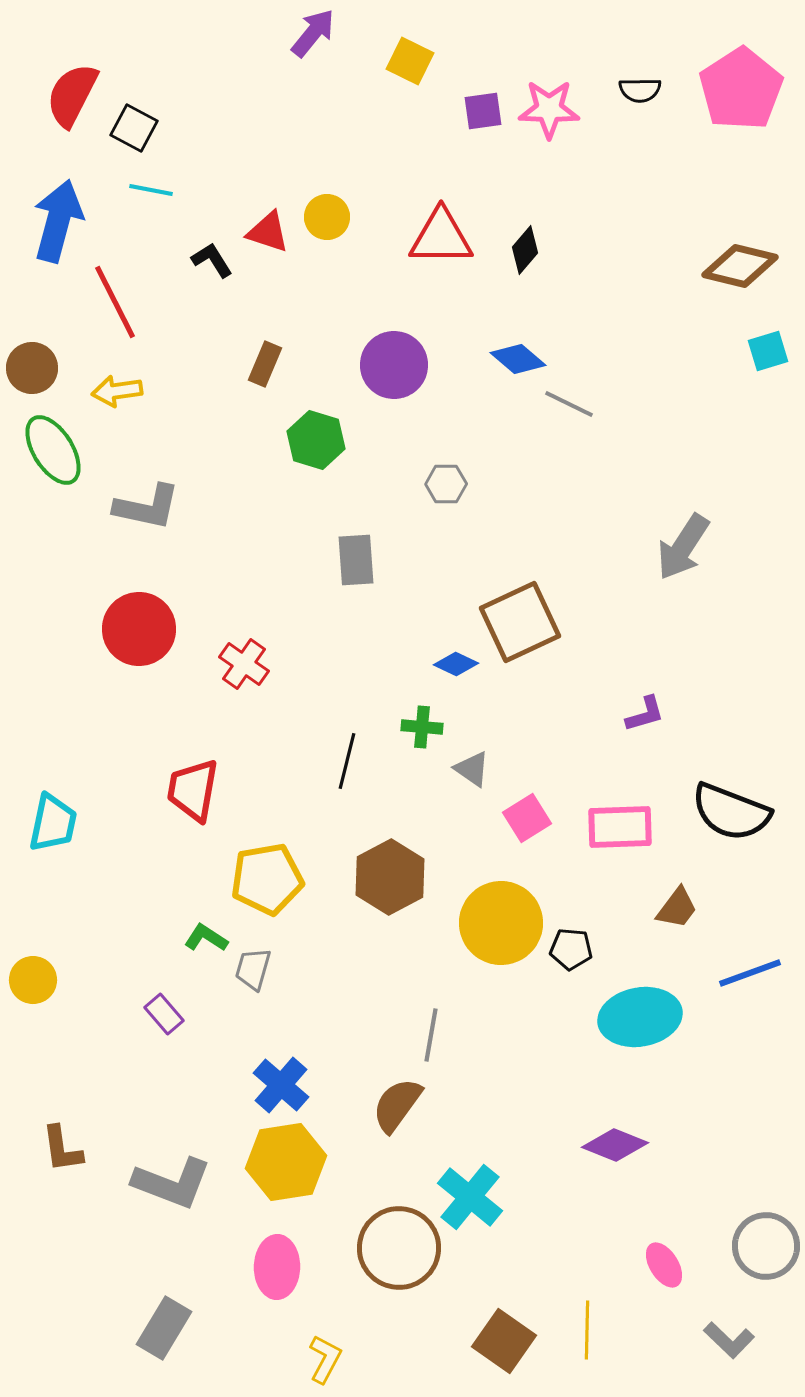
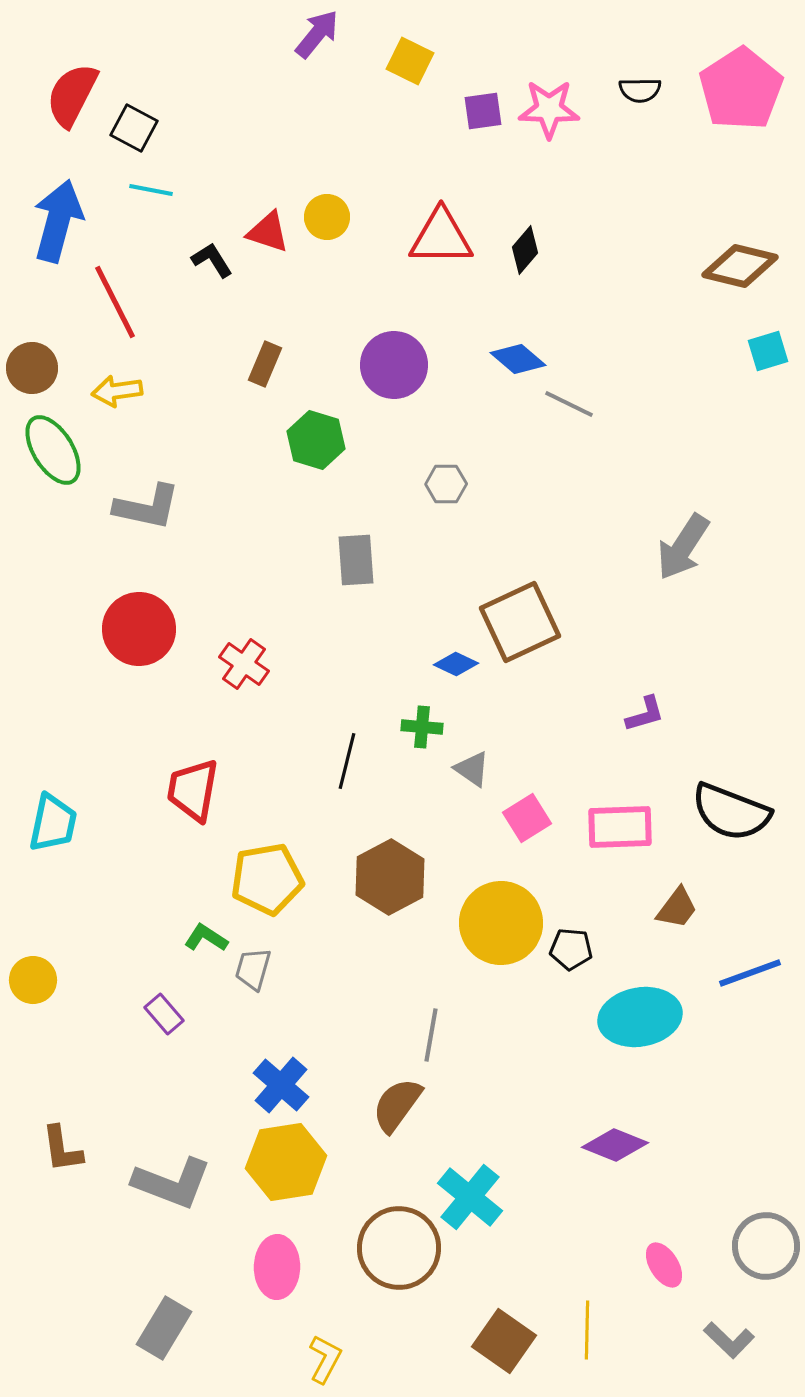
purple arrow at (313, 33): moved 4 px right, 1 px down
